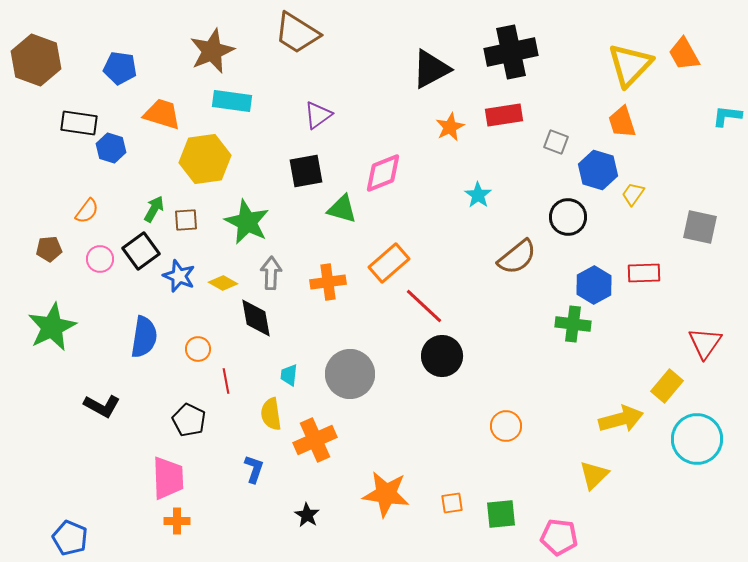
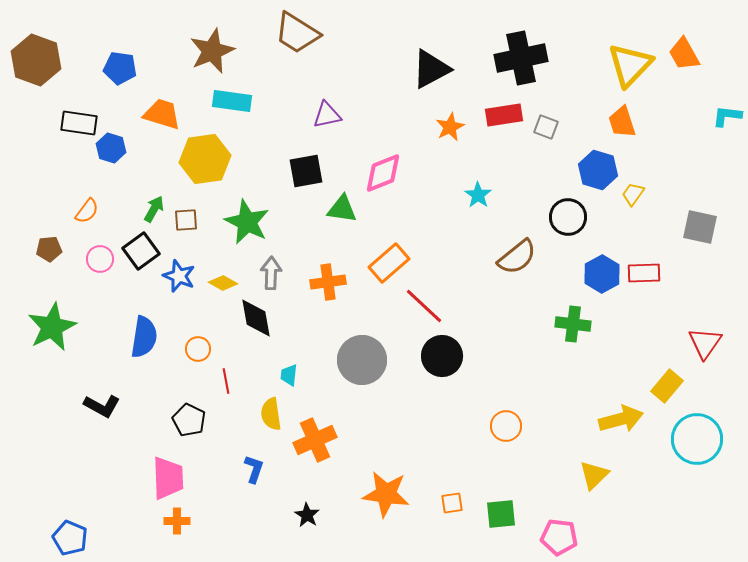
black cross at (511, 52): moved 10 px right, 6 px down
purple triangle at (318, 115): moved 9 px right; rotated 24 degrees clockwise
gray square at (556, 142): moved 10 px left, 15 px up
green triangle at (342, 209): rotated 8 degrees counterclockwise
blue hexagon at (594, 285): moved 8 px right, 11 px up
gray circle at (350, 374): moved 12 px right, 14 px up
